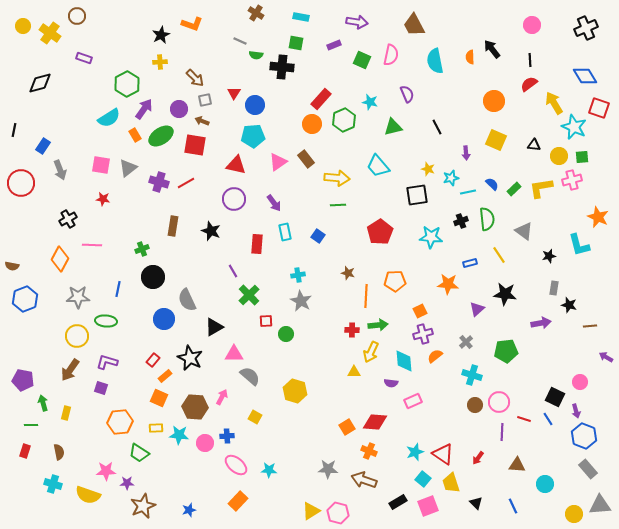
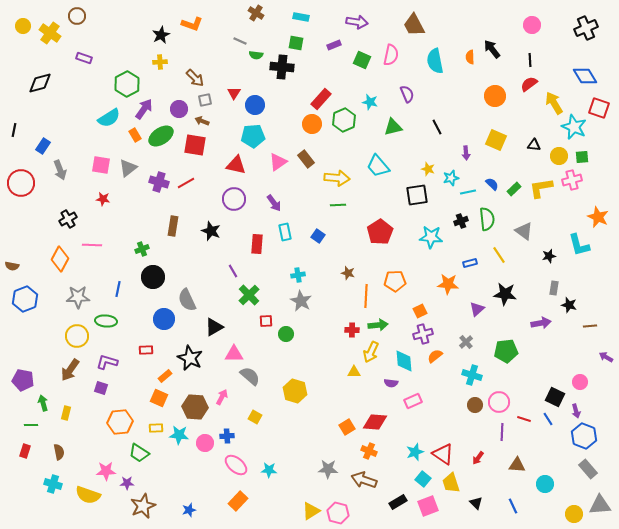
orange circle at (494, 101): moved 1 px right, 5 px up
red rectangle at (153, 360): moved 7 px left, 10 px up; rotated 48 degrees clockwise
